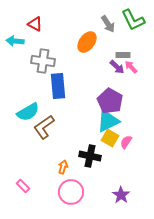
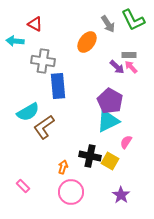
gray rectangle: moved 6 px right
yellow square: moved 23 px down
